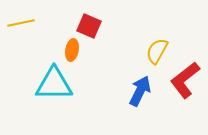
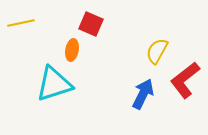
red square: moved 2 px right, 2 px up
cyan triangle: rotated 18 degrees counterclockwise
blue arrow: moved 3 px right, 3 px down
